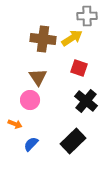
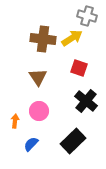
gray cross: rotated 18 degrees clockwise
pink circle: moved 9 px right, 11 px down
orange arrow: moved 3 px up; rotated 104 degrees counterclockwise
